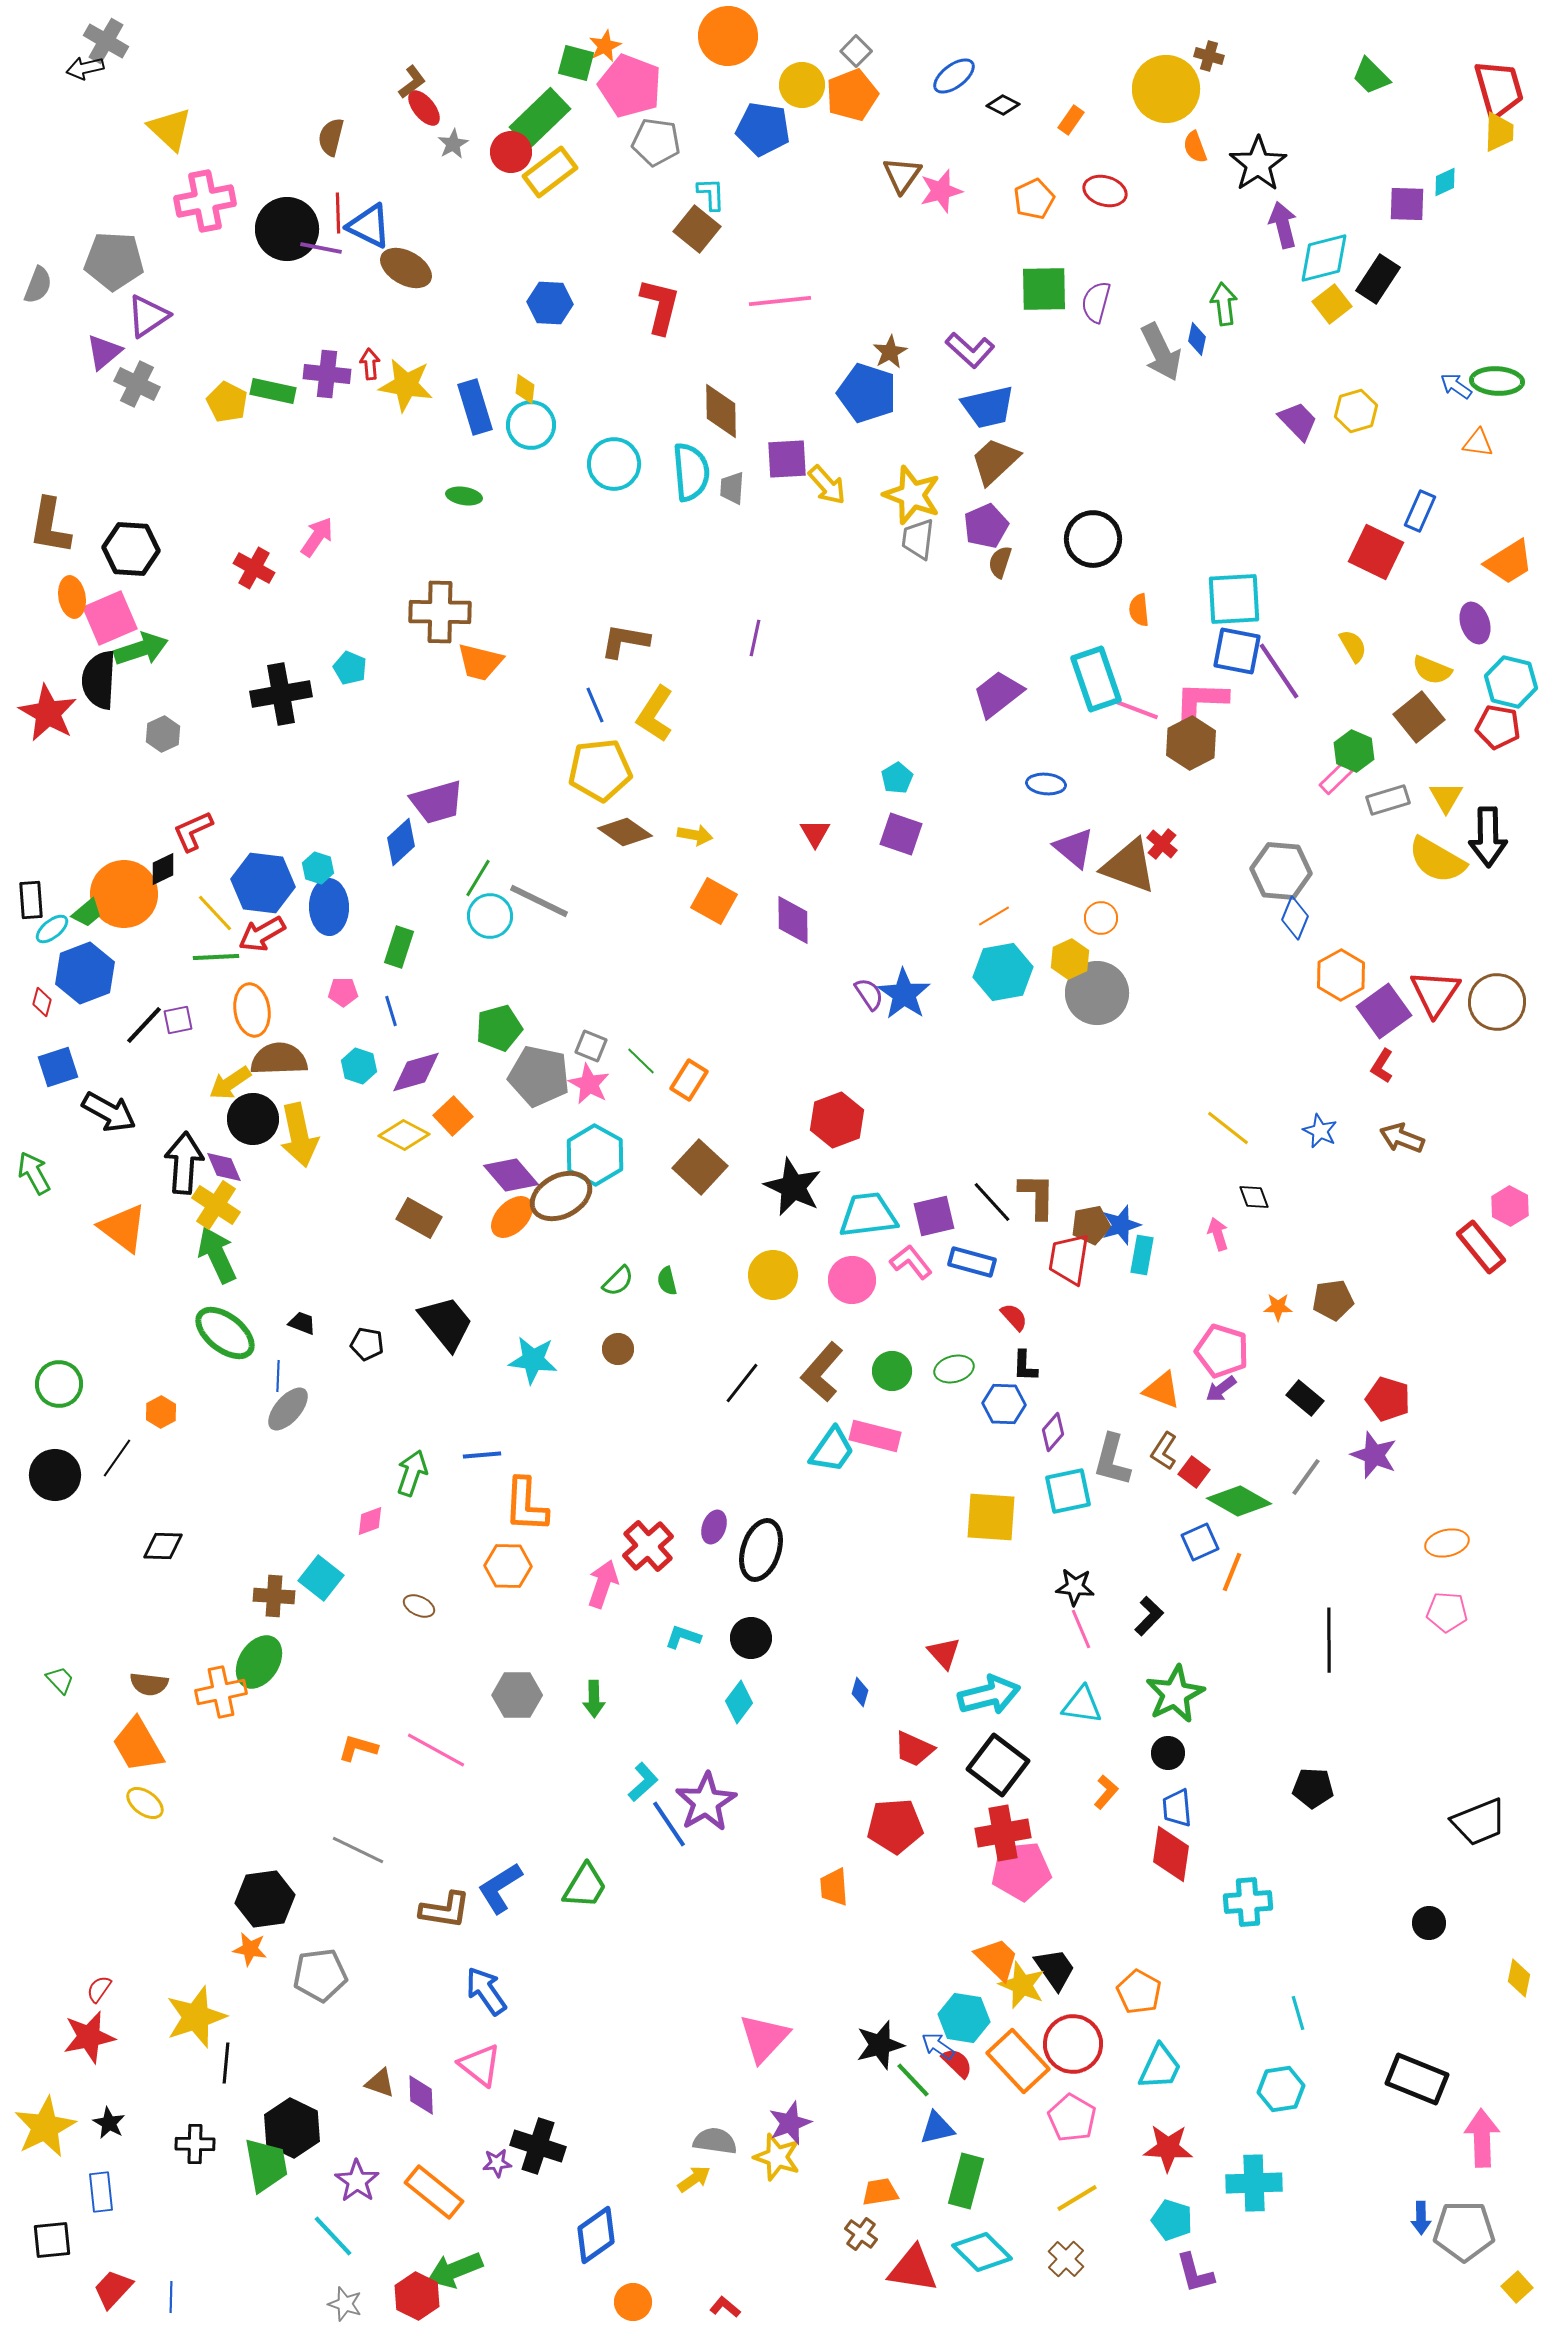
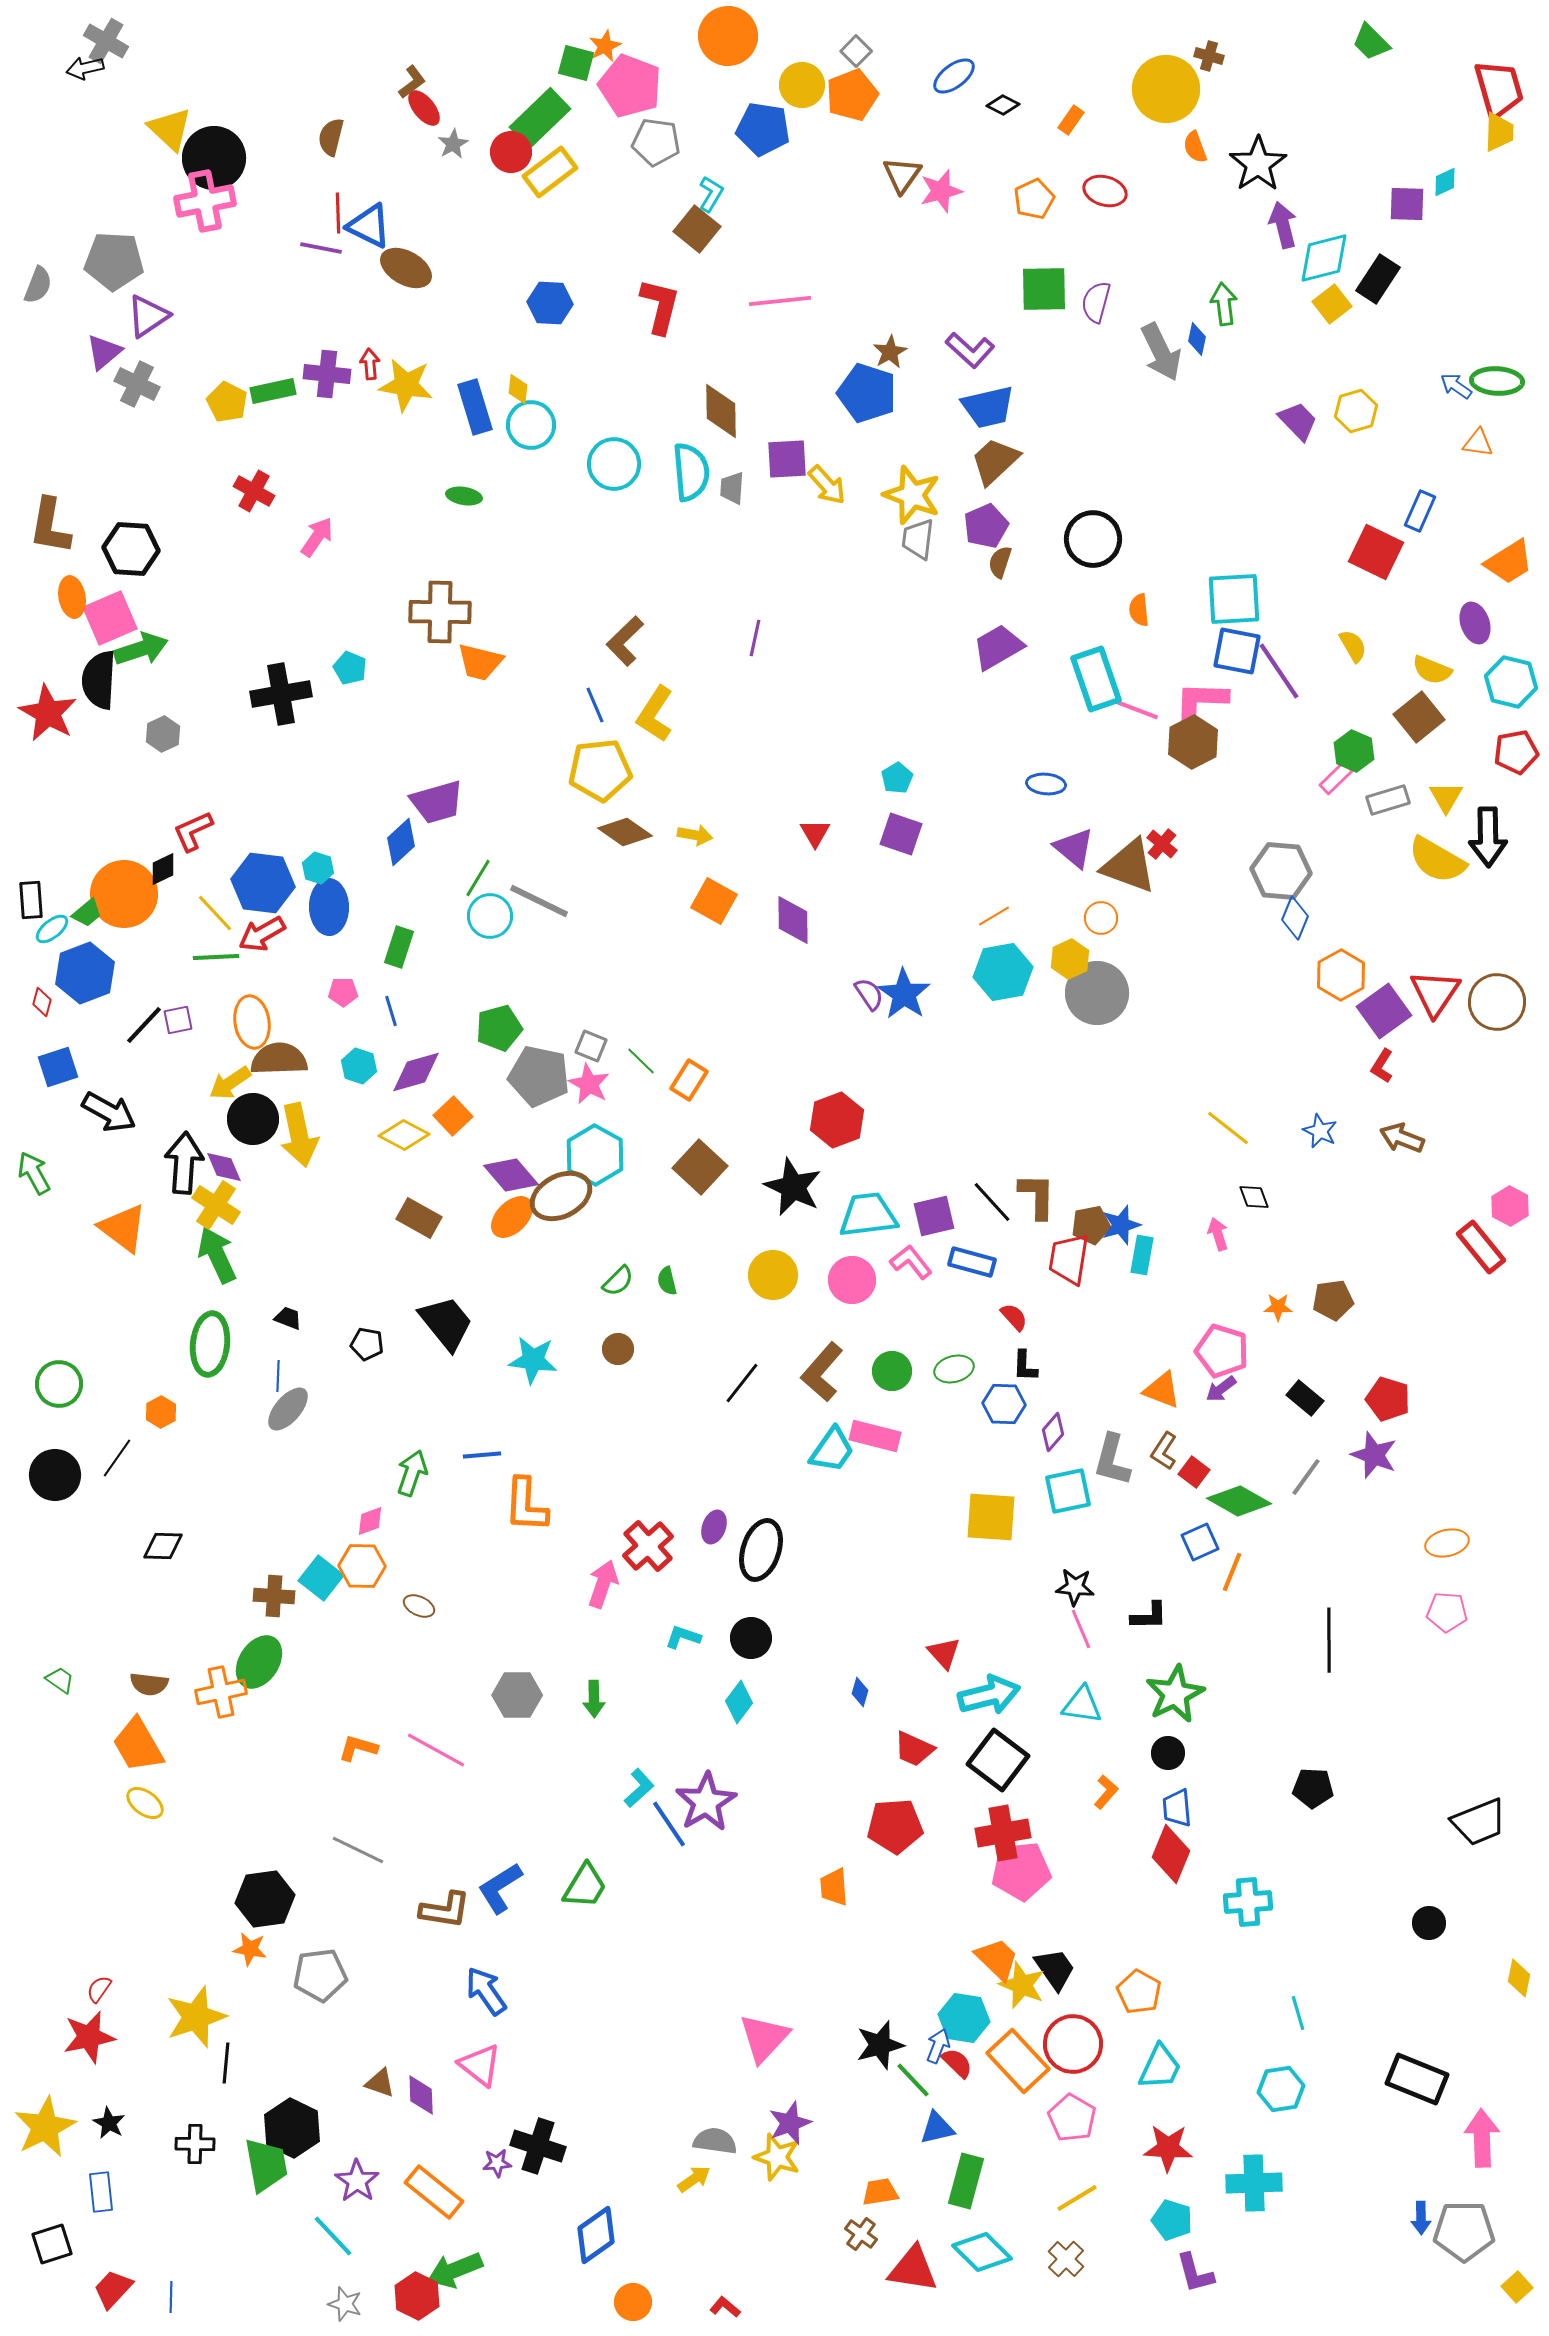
green trapezoid at (1371, 76): moved 34 px up
cyan L-shape at (711, 194): rotated 33 degrees clockwise
black circle at (287, 229): moved 73 px left, 71 px up
yellow diamond at (525, 389): moved 7 px left
green rectangle at (273, 391): rotated 24 degrees counterclockwise
red cross at (254, 568): moved 77 px up
brown L-shape at (625, 641): rotated 54 degrees counterclockwise
purple trapezoid at (998, 694): moved 47 px up; rotated 8 degrees clockwise
red pentagon at (1498, 727): moved 18 px right, 25 px down; rotated 21 degrees counterclockwise
brown hexagon at (1191, 743): moved 2 px right, 1 px up
orange ellipse at (252, 1010): moved 12 px down
black trapezoid at (302, 1323): moved 14 px left, 5 px up
green ellipse at (225, 1333): moved 15 px left, 11 px down; rotated 58 degrees clockwise
orange hexagon at (508, 1566): moved 146 px left
black L-shape at (1149, 1616): rotated 45 degrees clockwise
green trapezoid at (60, 1680): rotated 12 degrees counterclockwise
black square at (998, 1765): moved 5 px up
cyan L-shape at (643, 1782): moved 4 px left, 6 px down
red diamond at (1171, 1854): rotated 14 degrees clockwise
blue arrow at (938, 2046): rotated 76 degrees clockwise
black square at (52, 2240): moved 4 px down; rotated 12 degrees counterclockwise
